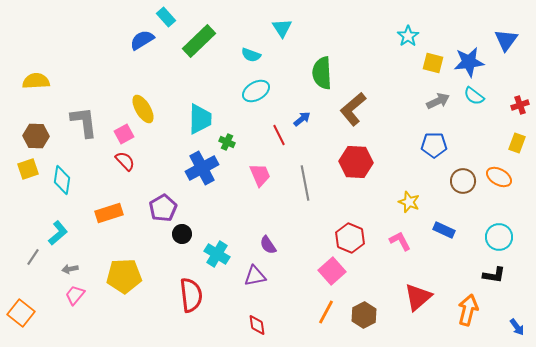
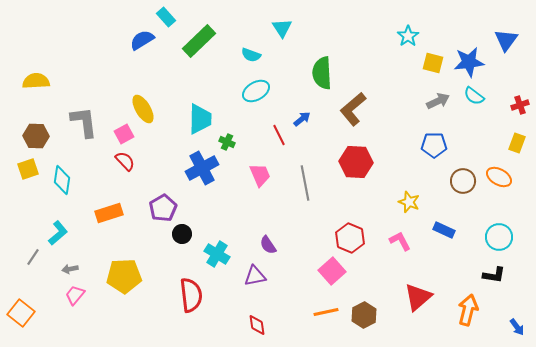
orange line at (326, 312): rotated 50 degrees clockwise
